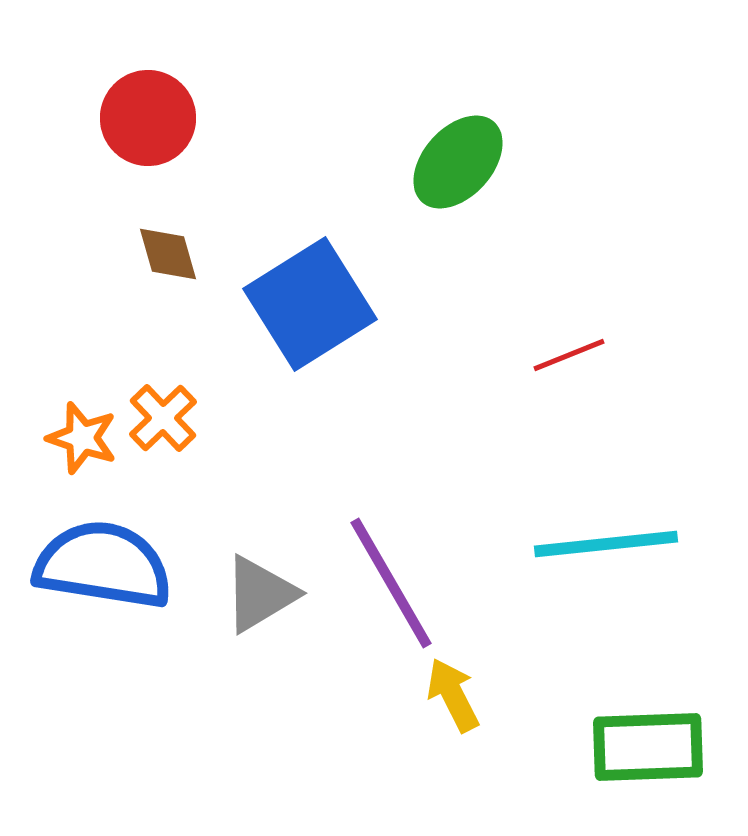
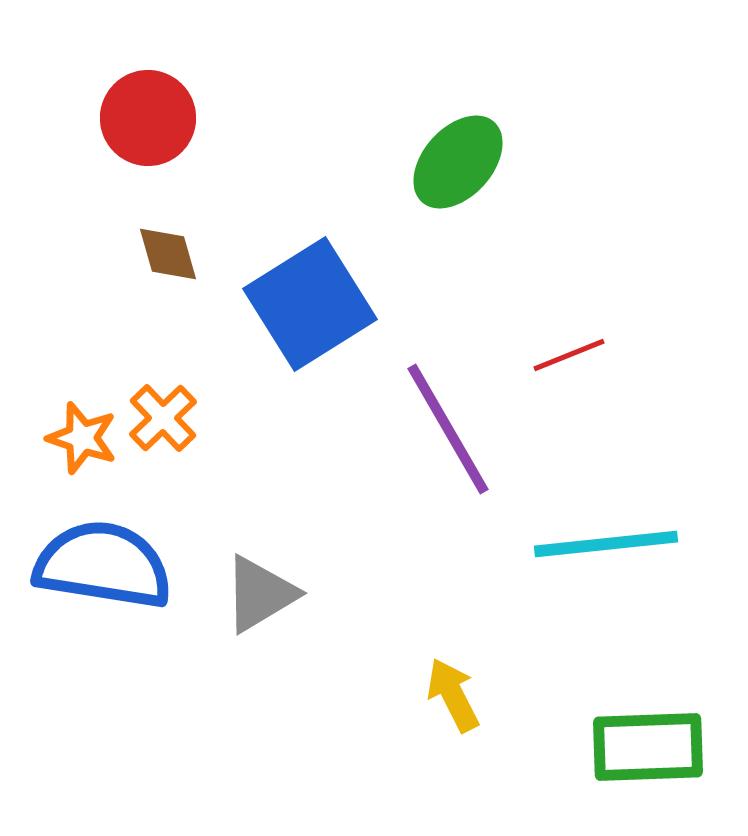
purple line: moved 57 px right, 154 px up
